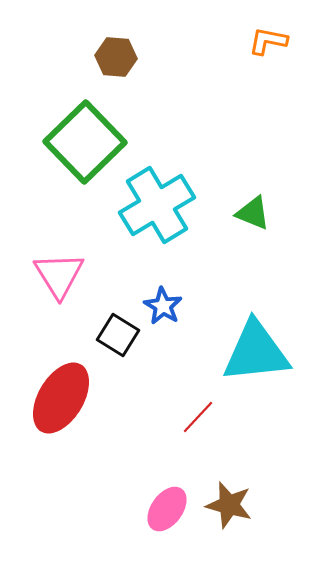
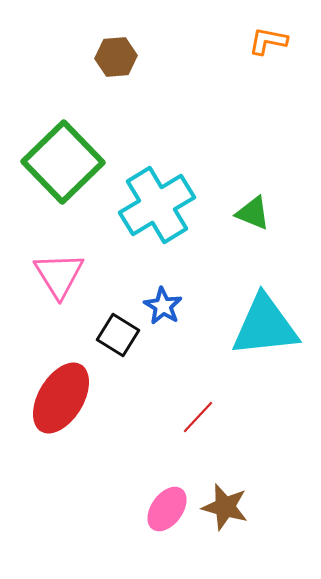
brown hexagon: rotated 9 degrees counterclockwise
green square: moved 22 px left, 20 px down
cyan triangle: moved 9 px right, 26 px up
brown star: moved 4 px left, 2 px down
